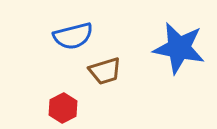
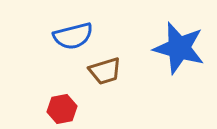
blue star: rotated 4 degrees clockwise
red hexagon: moved 1 px left, 1 px down; rotated 16 degrees clockwise
